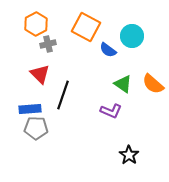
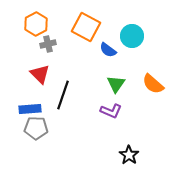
green triangle: moved 7 px left; rotated 30 degrees clockwise
